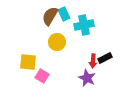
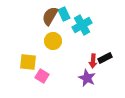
cyan cross: moved 2 px left; rotated 18 degrees counterclockwise
yellow circle: moved 4 px left, 1 px up
